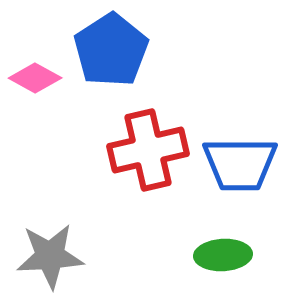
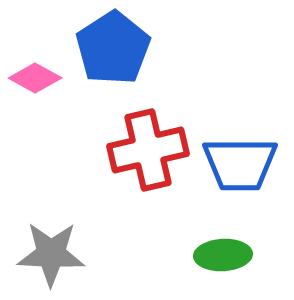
blue pentagon: moved 2 px right, 2 px up
gray star: moved 1 px right, 2 px up; rotated 6 degrees clockwise
